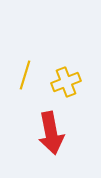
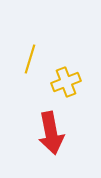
yellow line: moved 5 px right, 16 px up
